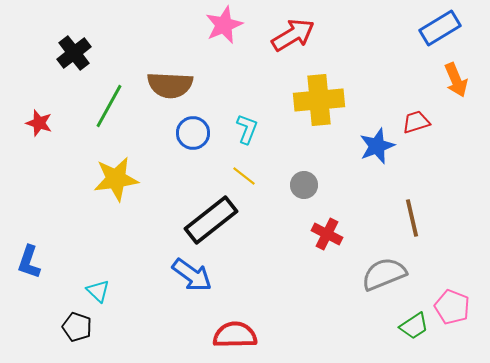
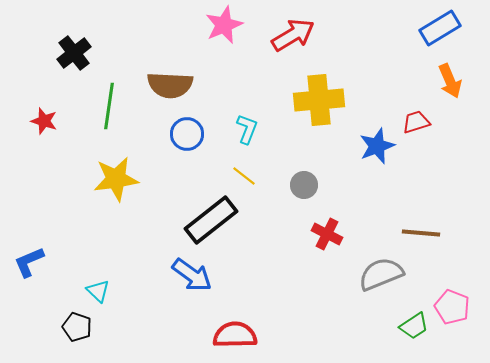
orange arrow: moved 6 px left, 1 px down
green line: rotated 21 degrees counterclockwise
red star: moved 5 px right, 2 px up
blue circle: moved 6 px left, 1 px down
brown line: moved 9 px right, 15 px down; rotated 72 degrees counterclockwise
blue L-shape: rotated 48 degrees clockwise
gray semicircle: moved 3 px left
